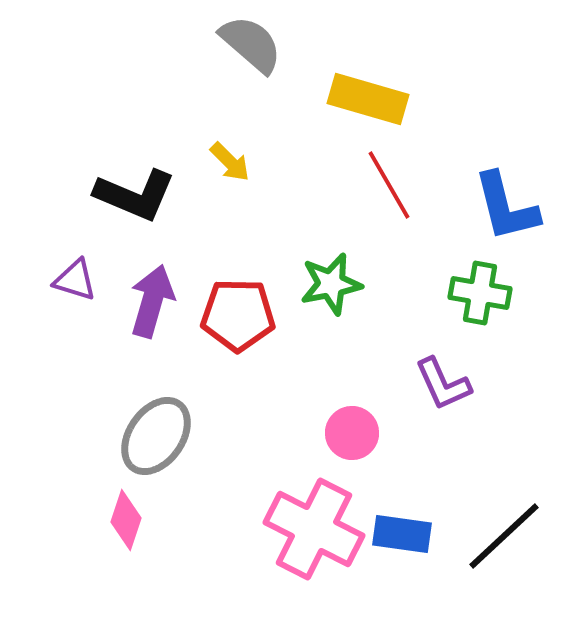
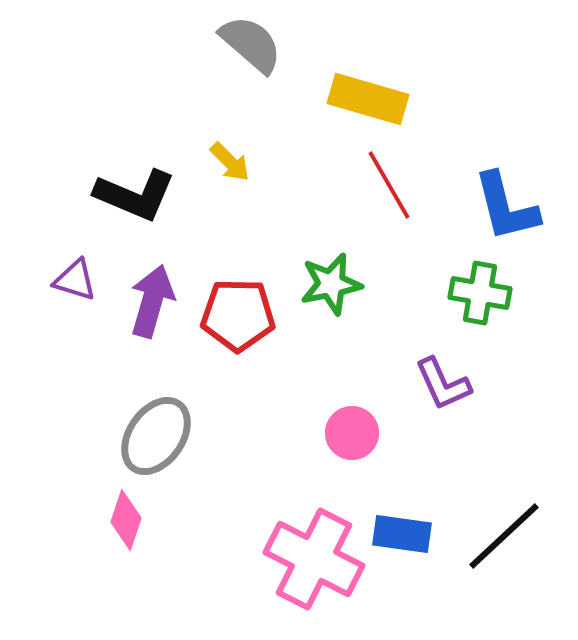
pink cross: moved 30 px down
